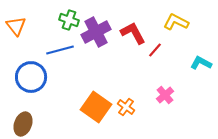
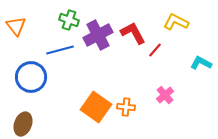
purple cross: moved 2 px right, 3 px down
orange cross: rotated 30 degrees counterclockwise
